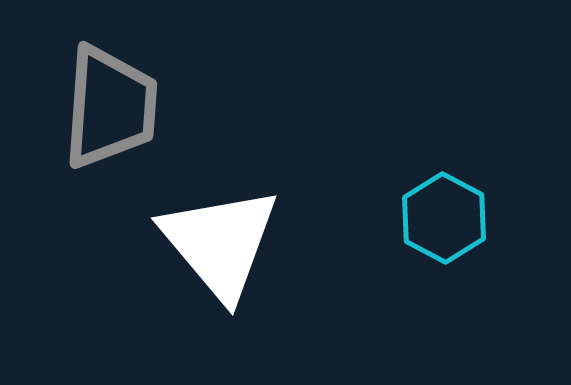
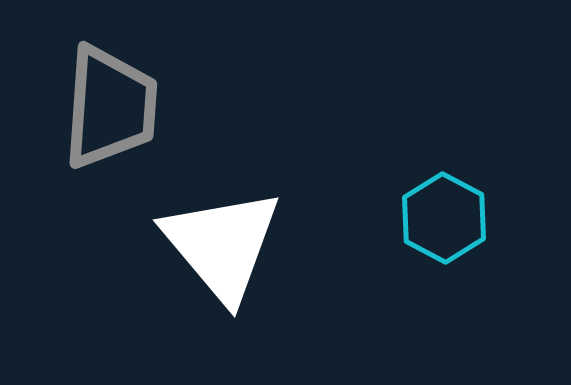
white triangle: moved 2 px right, 2 px down
